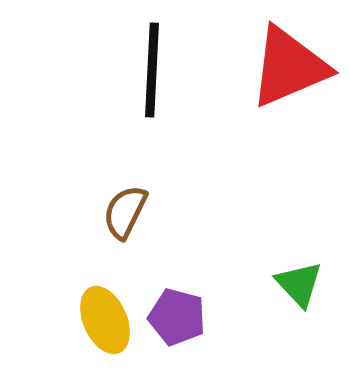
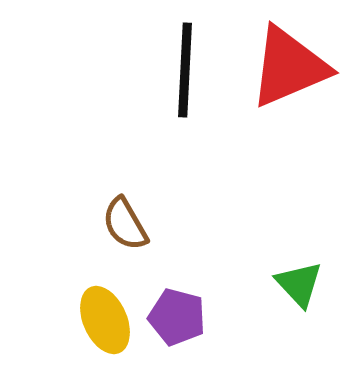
black line: moved 33 px right
brown semicircle: moved 12 px down; rotated 56 degrees counterclockwise
